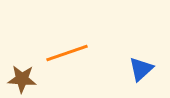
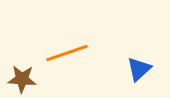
blue triangle: moved 2 px left
